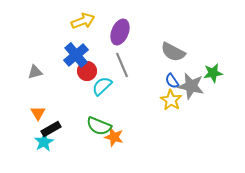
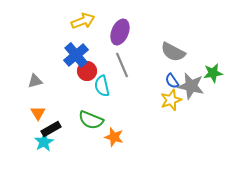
gray triangle: moved 9 px down
cyan semicircle: rotated 60 degrees counterclockwise
yellow star: rotated 20 degrees clockwise
green semicircle: moved 8 px left, 6 px up
